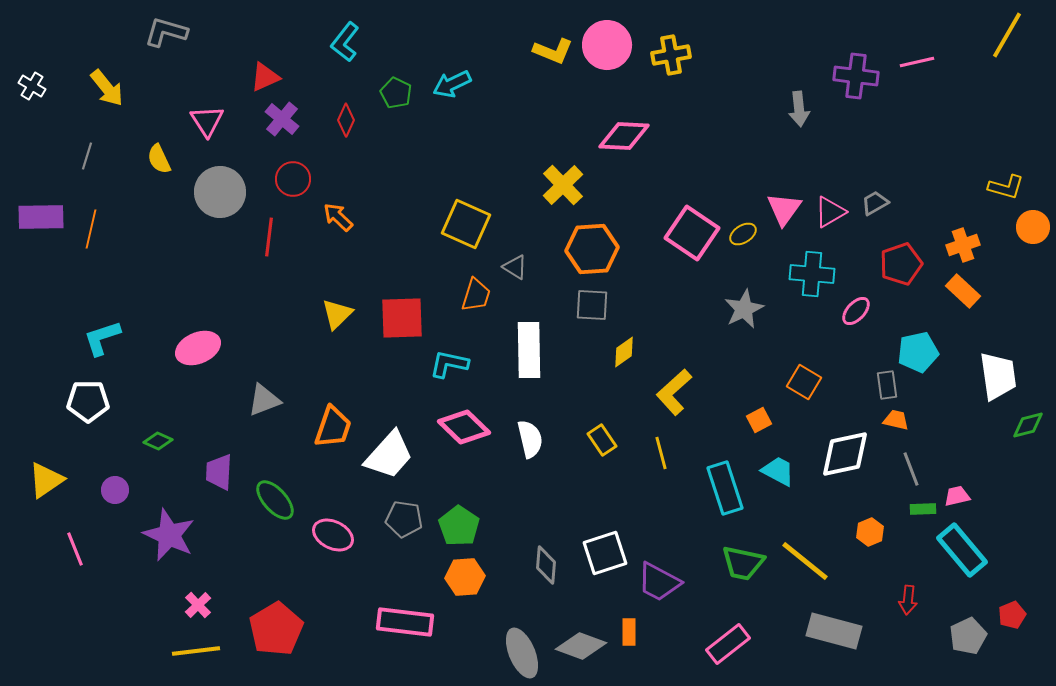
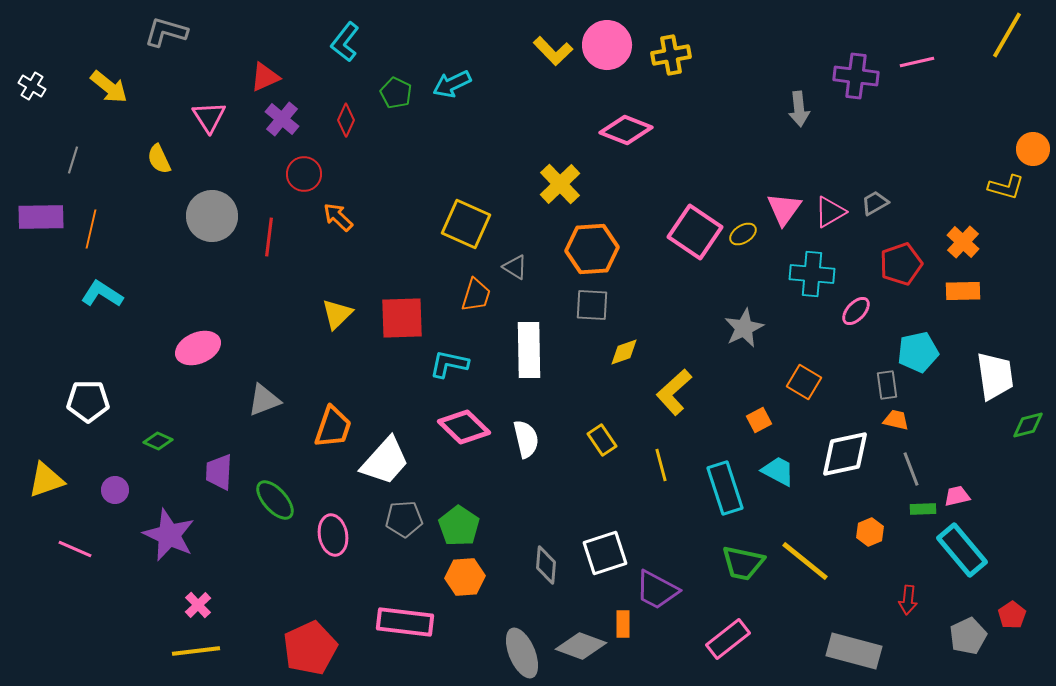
yellow L-shape at (553, 51): rotated 24 degrees clockwise
yellow arrow at (107, 88): moved 2 px right, 1 px up; rotated 12 degrees counterclockwise
pink triangle at (207, 121): moved 2 px right, 4 px up
pink diamond at (624, 136): moved 2 px right, 6 px up; rotated 18 degrees clockwise
gray line at (87, 156): moved 14 px left, 4 px down
red circle at (293, 179): moved 11 px right, 5 px up
yellow cross at (563, 185): moved 3 px left, 1 px up
gray circle at (220, 192): moved 8 px left, 24 px down
orange circle at (1033, 227): moved 78 px up
pink square at (692, 233): moved 3 px right, 1 px up
orange cross at (963, 245): moved 3 px up; rotated 28 degrees counterclockwise
orange rectangle at (963, 291): rotated 44 degrees counterclockwise
gray star at (744, 309): moved 19 px down
cyan L-shape at (102, 338): moved 44 px up; rotated 51 degrees clockwise
yellow diamond at (624, 352): rotated 16 degrees clockwise
white trapezoid at (998, 376): moved 3 px left
white semicircle at (530, 439): moved 4 px left
yellow line at (661, 453): moved 12 px down
white trapezoid at (389, 455): moved 4 px left, 6 px down
yellow triangle at (46, 480): rotated 15 degrees clockwise
gray pentagon at (404, 519): rotated 12 degrees counterclockwise
pink ellipse at (333, 535): rotated 54 degrees clockwise
pink line at (75, 549): rotated 44 degrees counterclockwise
purple trapezoid at (659, 582): moved 2 px left, 8 px down
red pentagon at (1012, 615): rotated 12 degrees counterclockwise
red pentagon at (276, 629): moved 34 px right, 19 px down; rotated 6 degrees clockwise
gray rectangle at (834, 631): moved 20 px right, 20 px down
orange rectangle at (629, 632): moved 6 px left, 8 px up
pink rectangle at (728, 644): moved 5 px up
